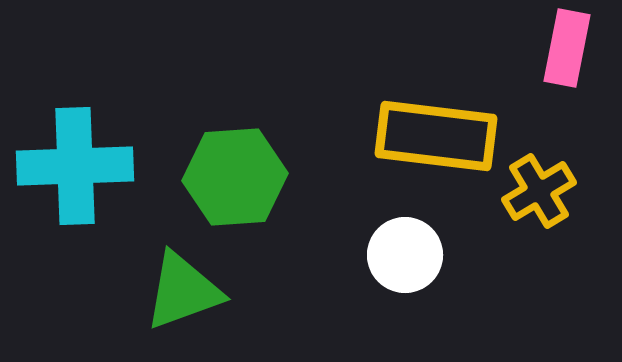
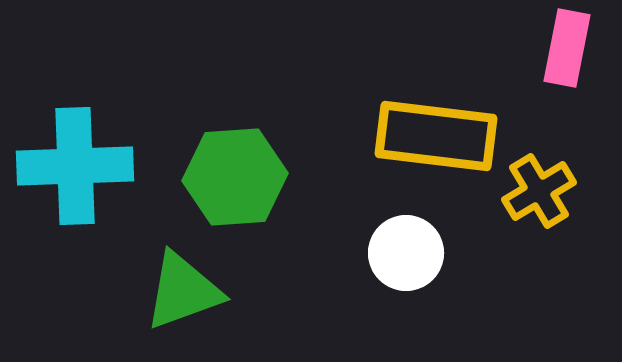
white circle: moved 1 px right, 2 px up
